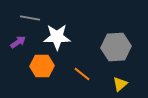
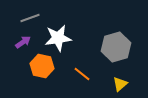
gray line: rotated 30 degrees counterclockwise
white star: moved 1 px right, 1 px down; rotated 8 degrees counterclockwise
purple arrow: moved 5 px right
gray hexagon: rotated 12 degrees counterclockwise
orange hexagon: rotated 15 degrees clockwise
